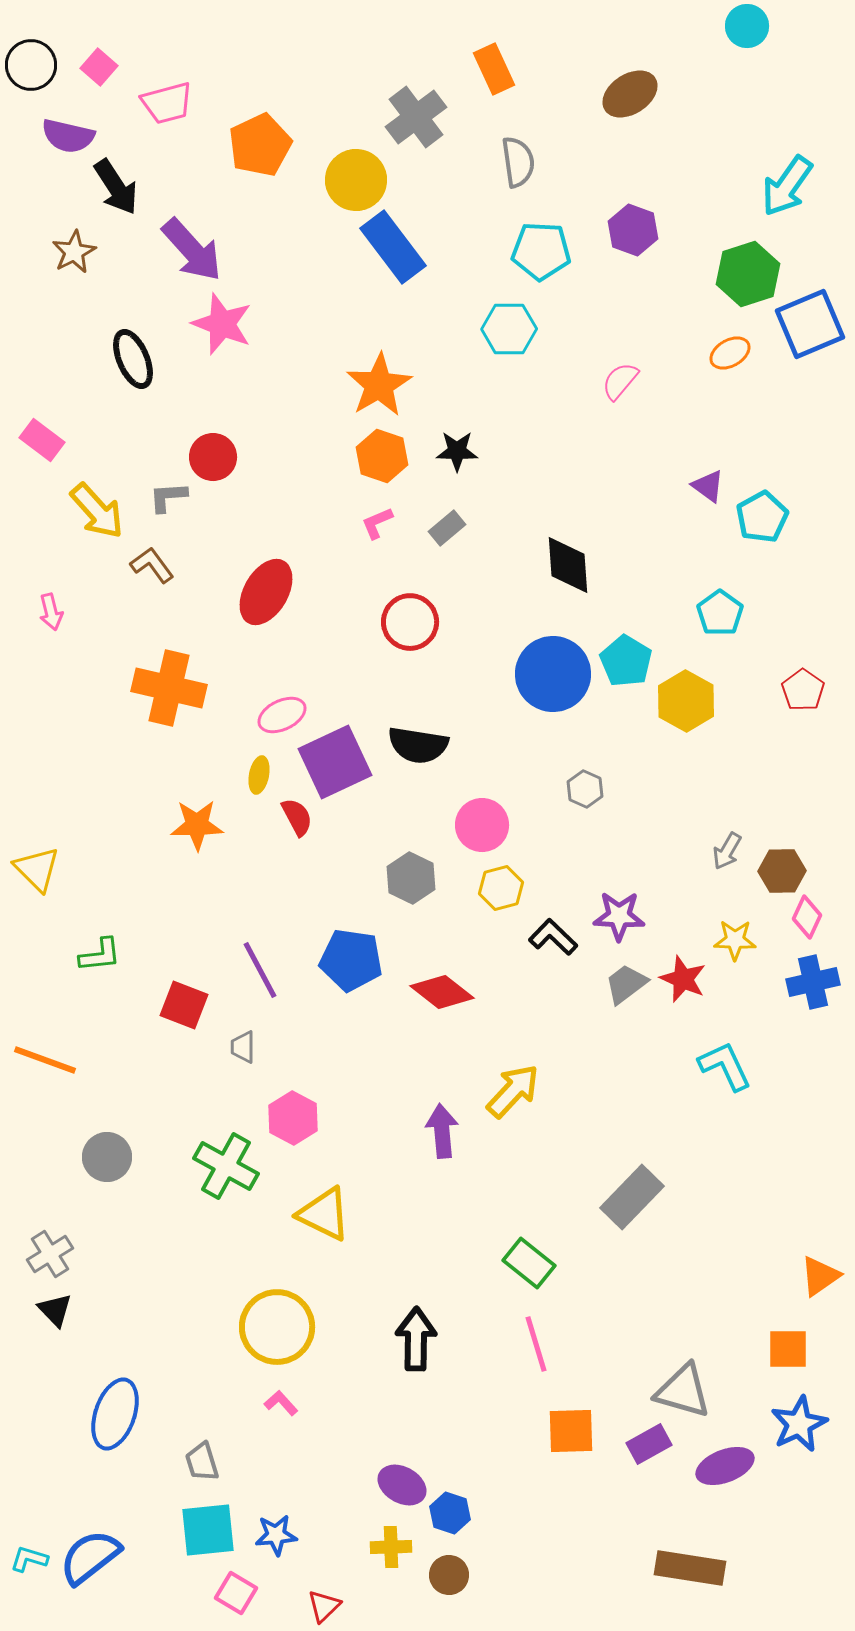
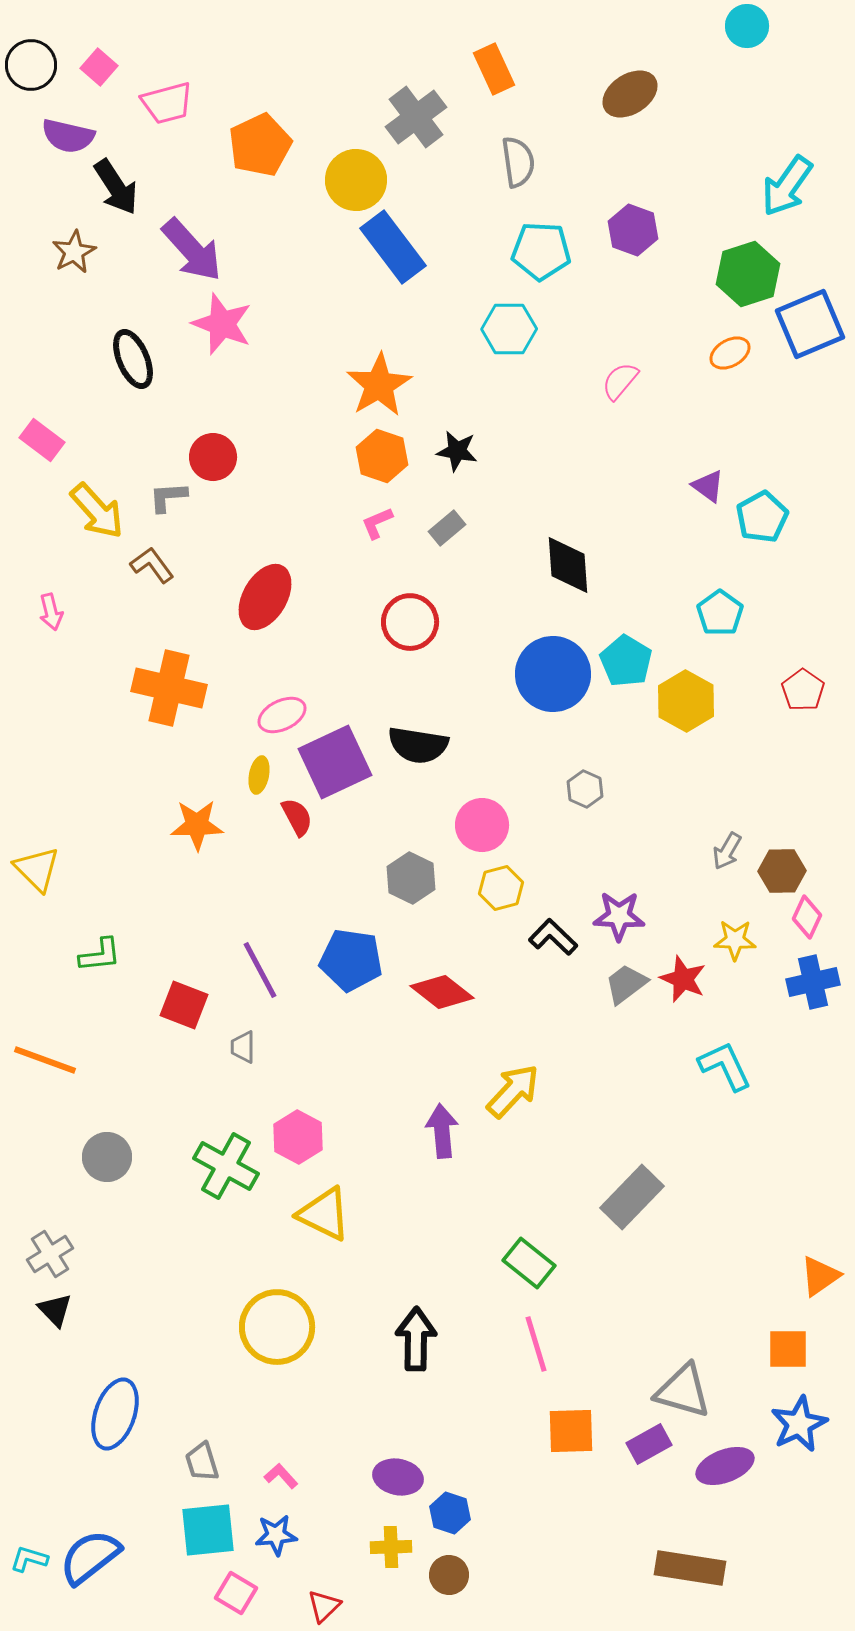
black star at (457, 451): rotated 9 degrees clockwise
red ellipse at (266, 592): moved 1 px left, 5 px down
pink hexagon at (293, 1118): moved 5 px right, 19 px down
pink L-shape at (281, 1403): moved 73 px down
purple ellipse at (402, 1485): moved 4 px left, 8 px up; rotated 18 degrees counterclockwise
